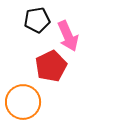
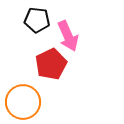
black pentagon: rotated 15 degrees clockwise
red pentagon: moved 2 px up
